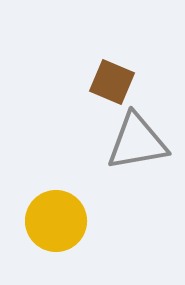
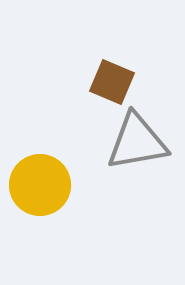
yellow circle: moved 16 px left, 36 px up
